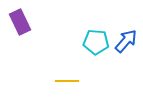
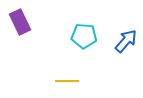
cyan pentagon: moved 12 px left, 6 px up
